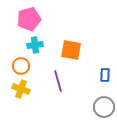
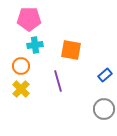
pink pentagon: rotated 15 degrees clockwise
blue rectangle: rotated 48 degrees clockwise
yellow cross: rotated 24 degrees clockwise
gray circle: moved 2 px down
